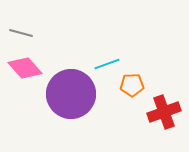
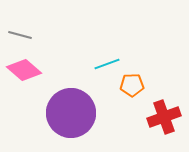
gray line: moved 1 px left, 2 px down
pink diamond: moved 1 px left, 2 px down; rotated 8 degrees counterclockwise
purple circle: moved 19 px down
red cross: moved 5 px down
